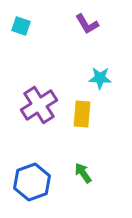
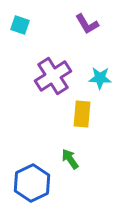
cyan square: moved 1 px left, 1 px up
purple cross: moved 14 px right, 29 px up
green arrow: moved 13 px left, 14 px up
blue hexagon: moved 1 px down; rotated 6 degrees counterclockwise
